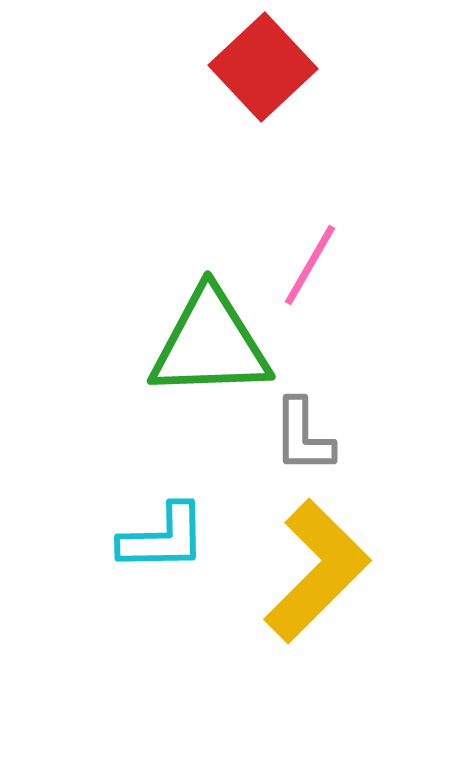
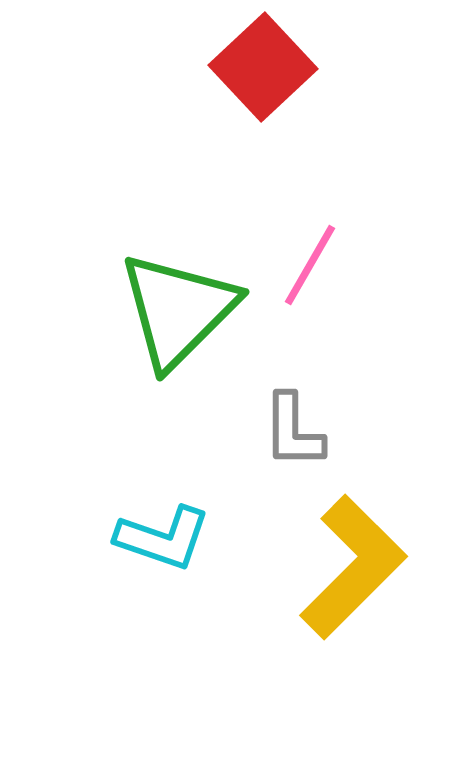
green triangle: moved 32 px left, 34 px up; rotated 43 degrees counterclockwise
gray L-shape: moved 10 px left, 5 px up
cyan L-shape: rotated 20 degrees clockwise
yellow L-shape: moved 36 px right, 4 px up
